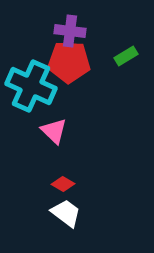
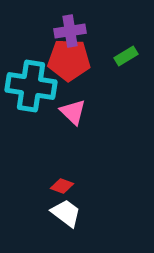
purple cross: rotated 16 degrees counterclockwise
red pentagon: moved 2 px up
cyan cross: rotated 15 degrees counterclockwise
pink triangle: moved 19 px right, 19 px up
red diamond: moved 1 px left, 2 px down; rotated 10 degrees counterclockwise
